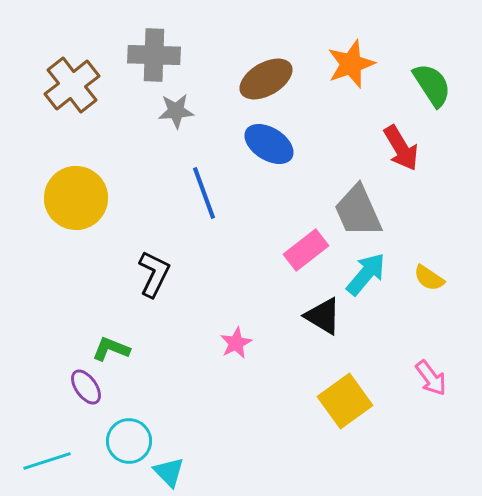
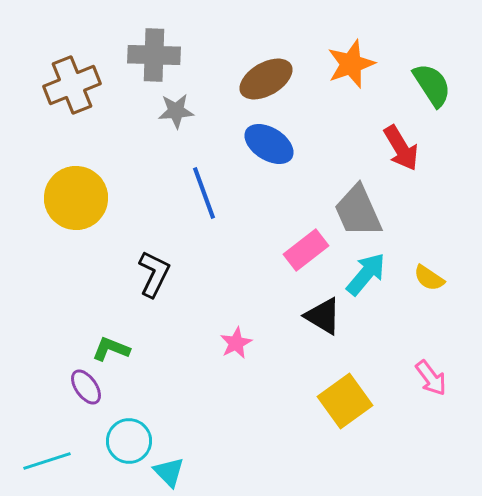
brown cross: rotated 16 degrees clockwise
